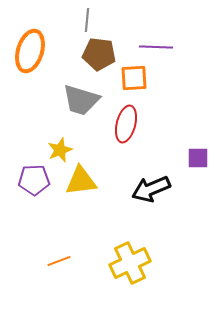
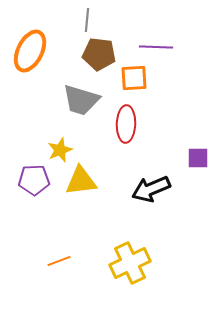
orange ellipse: rotated 9 degrees clockwise
red ellipse: rotated 12 degrees counterclockwise
